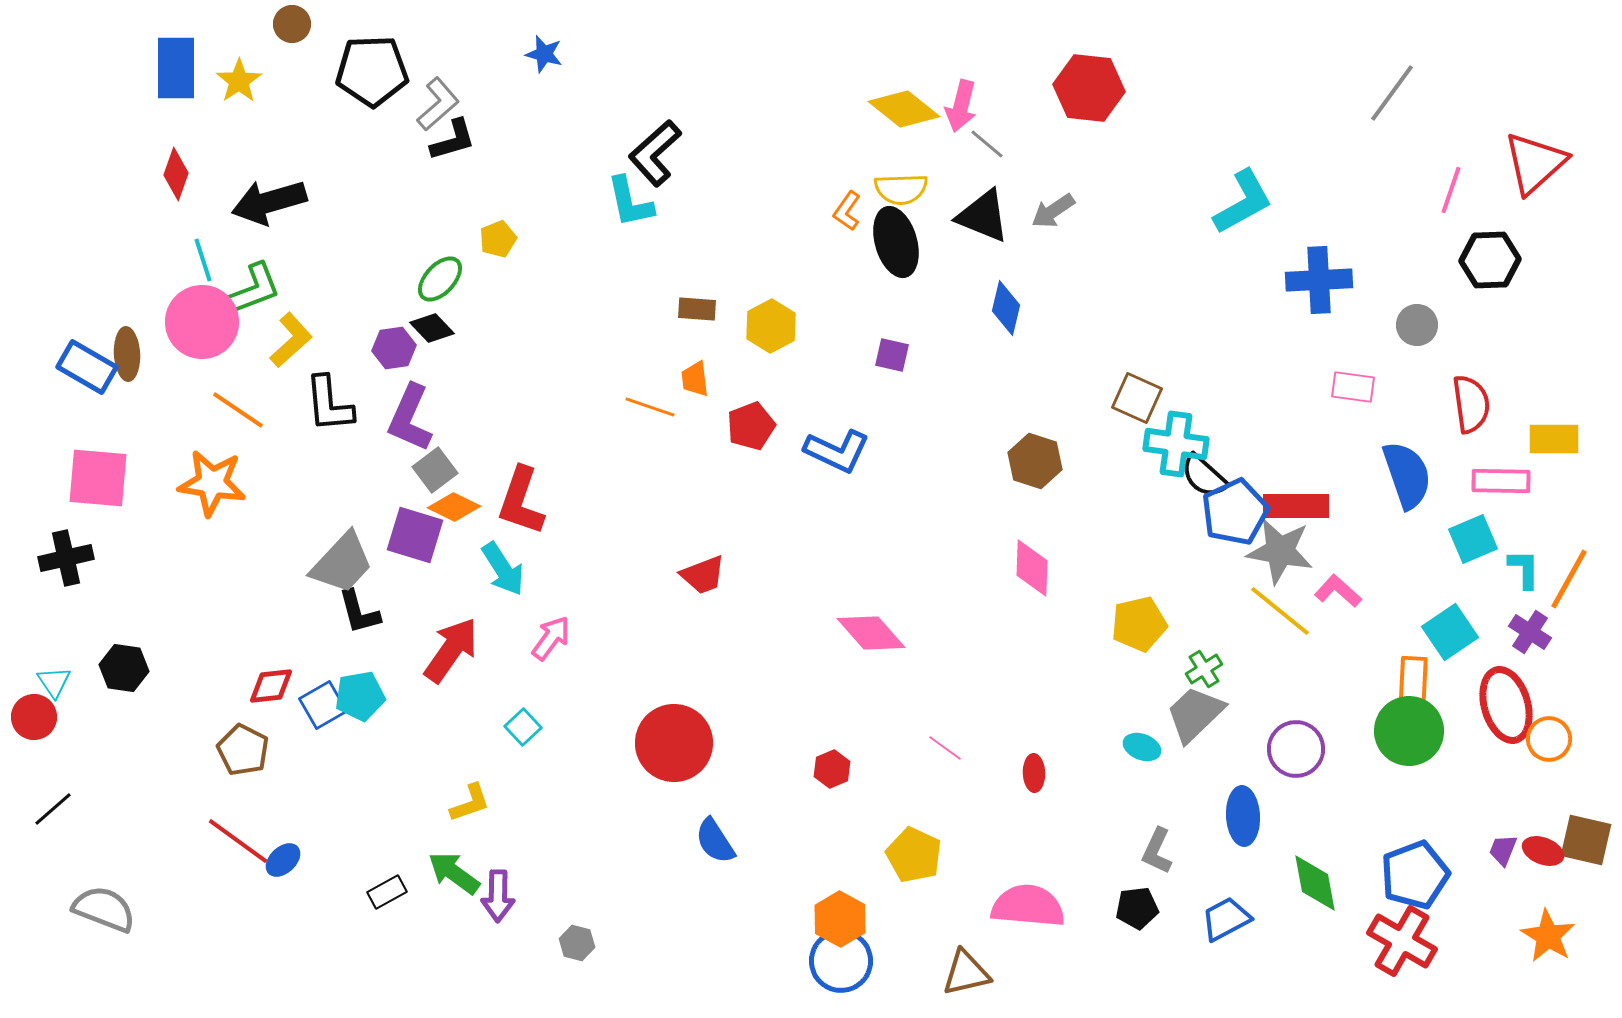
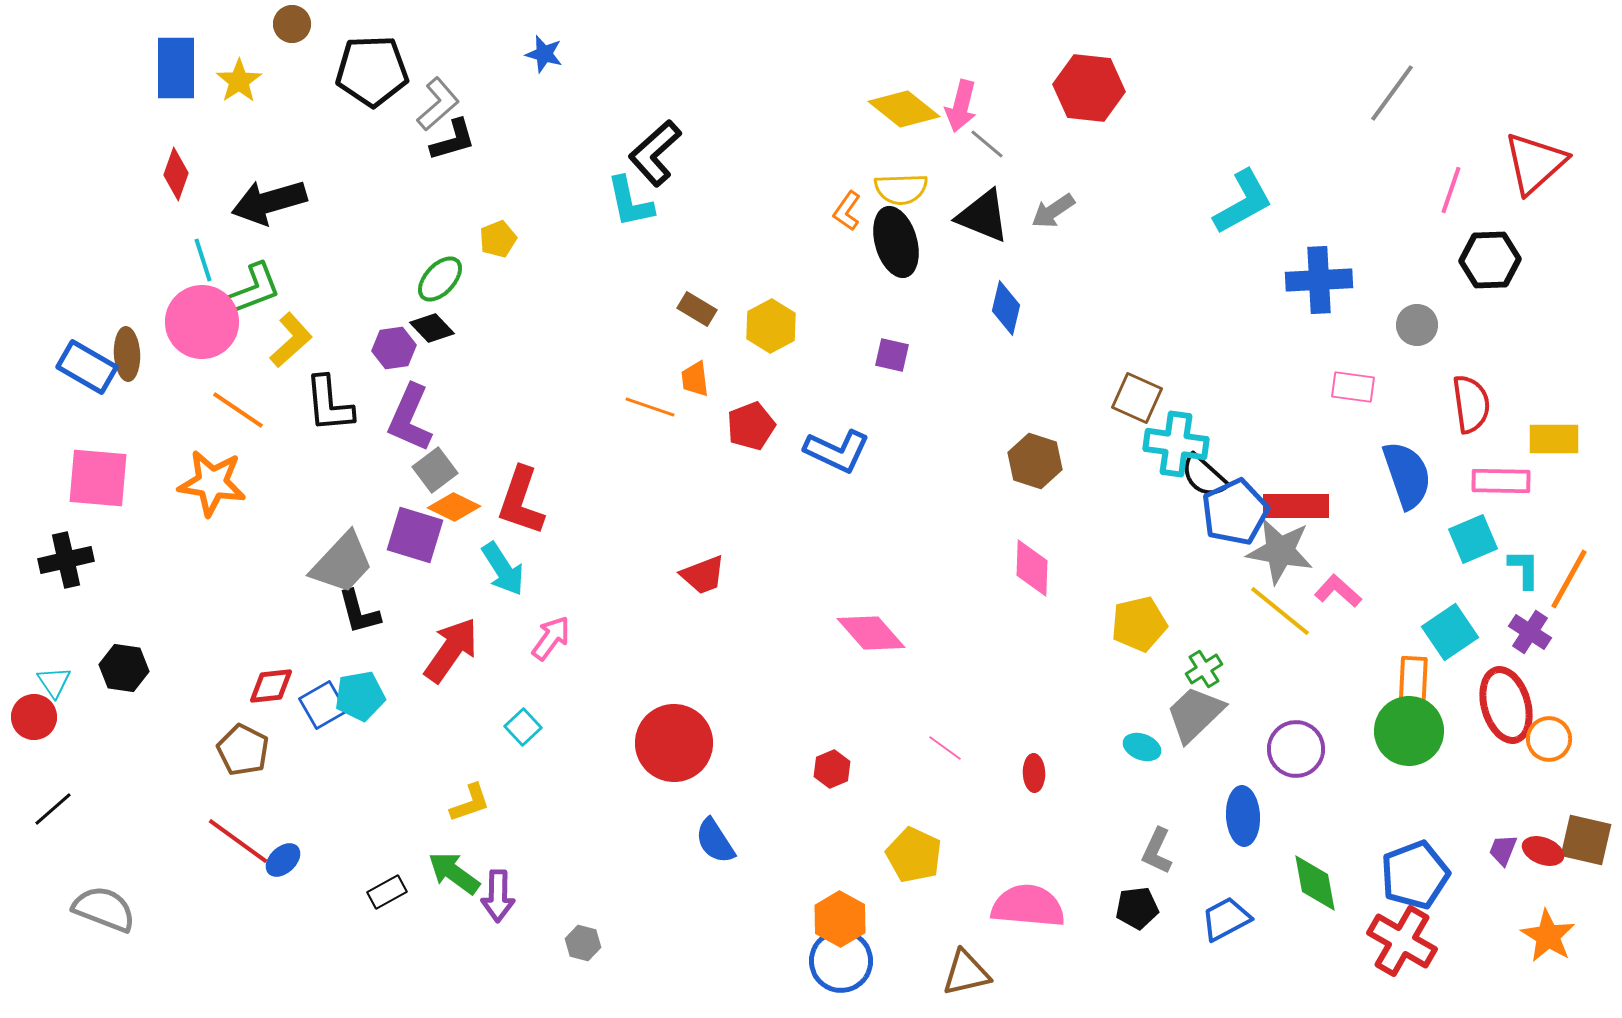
brown rectangle at (697, 309): rotated 27 degrees clockwise
black cross at (66, 558): moved 2 px down
gray hexagon at (577, 943): moved 6 px right
